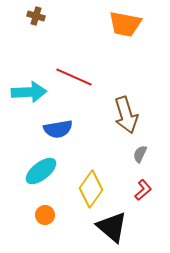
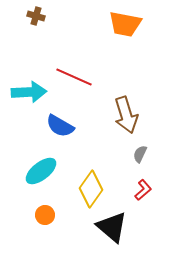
blue semicircle: moved 2 px right, 3 px up; rotated 40 degrees clockwise
